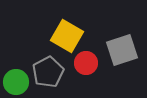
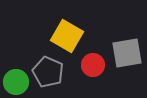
gray square: moved 5 px right, 3 px down; rotated 8 degrees clockwise
red circle: moved 7 px right, 2 px down
gray pentagon: rotated 20 degrees counterclockwise
